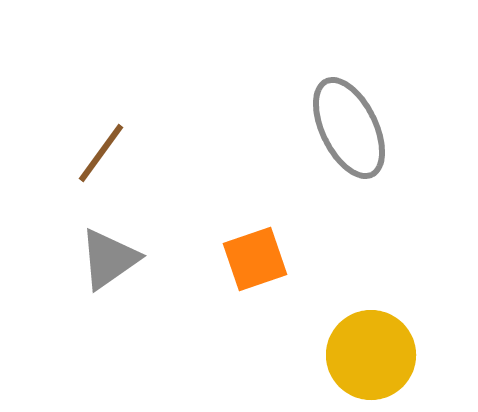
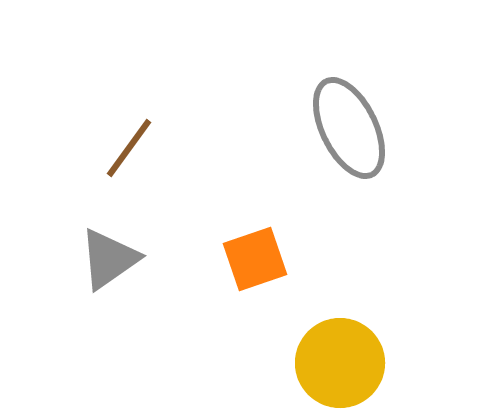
brown line: moved 28 px right, 5 px up
yellow circle: moved 31 px left, 8 px down
